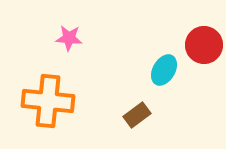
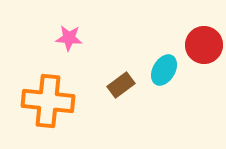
brown rectangle: moved 16 px left, 30 px up
